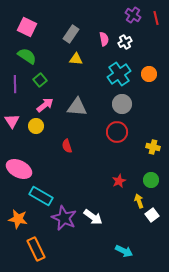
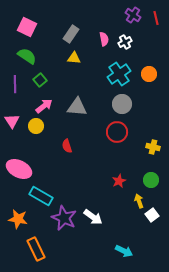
yellow triangle: moved 2 px left, 1 px up
pink arrow: moved 1 px left, 1 px down
